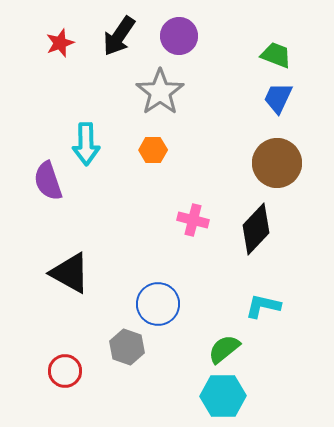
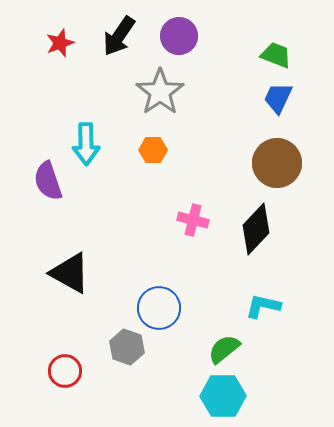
blue circle: moved 1 px right, 4 px down
